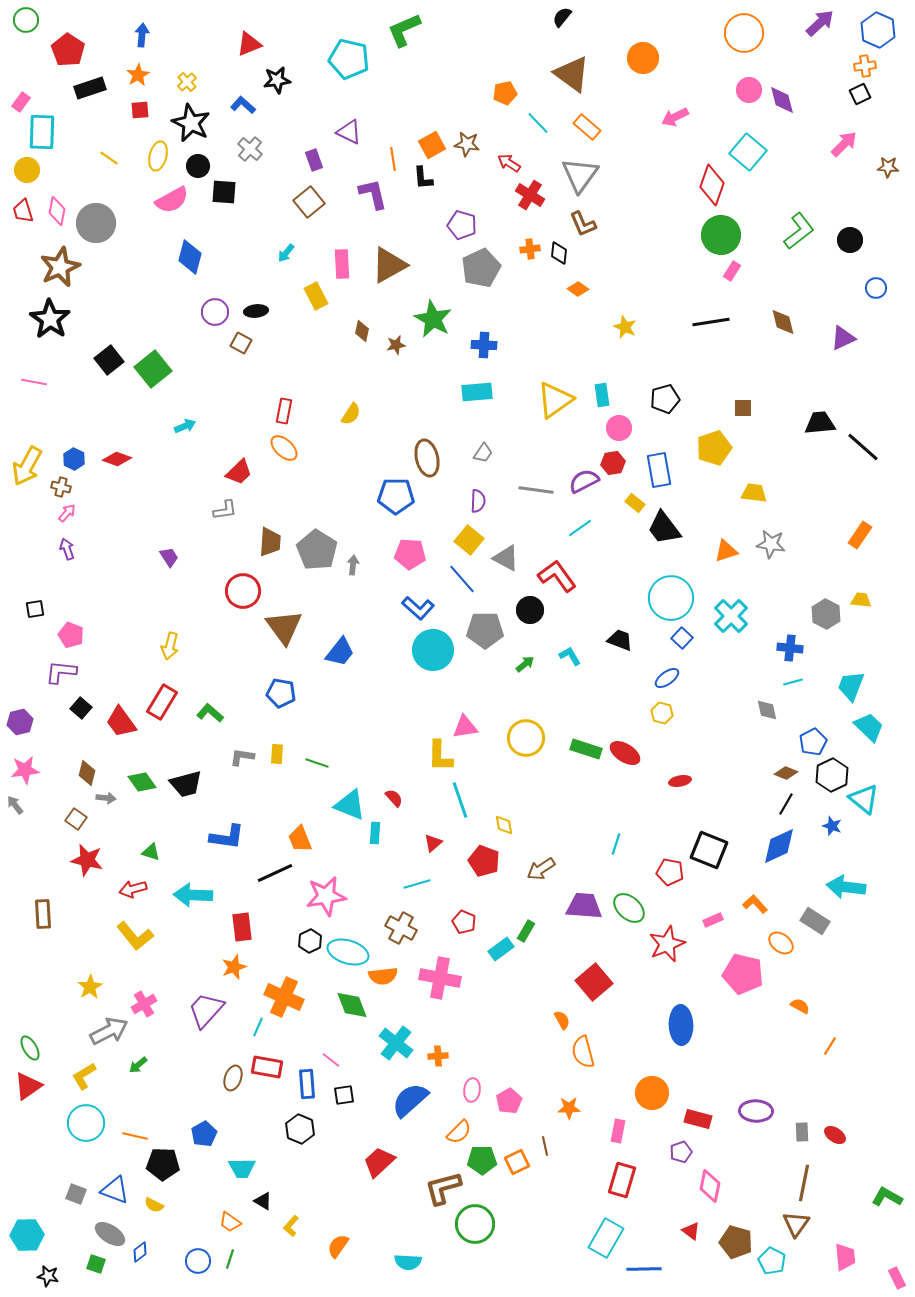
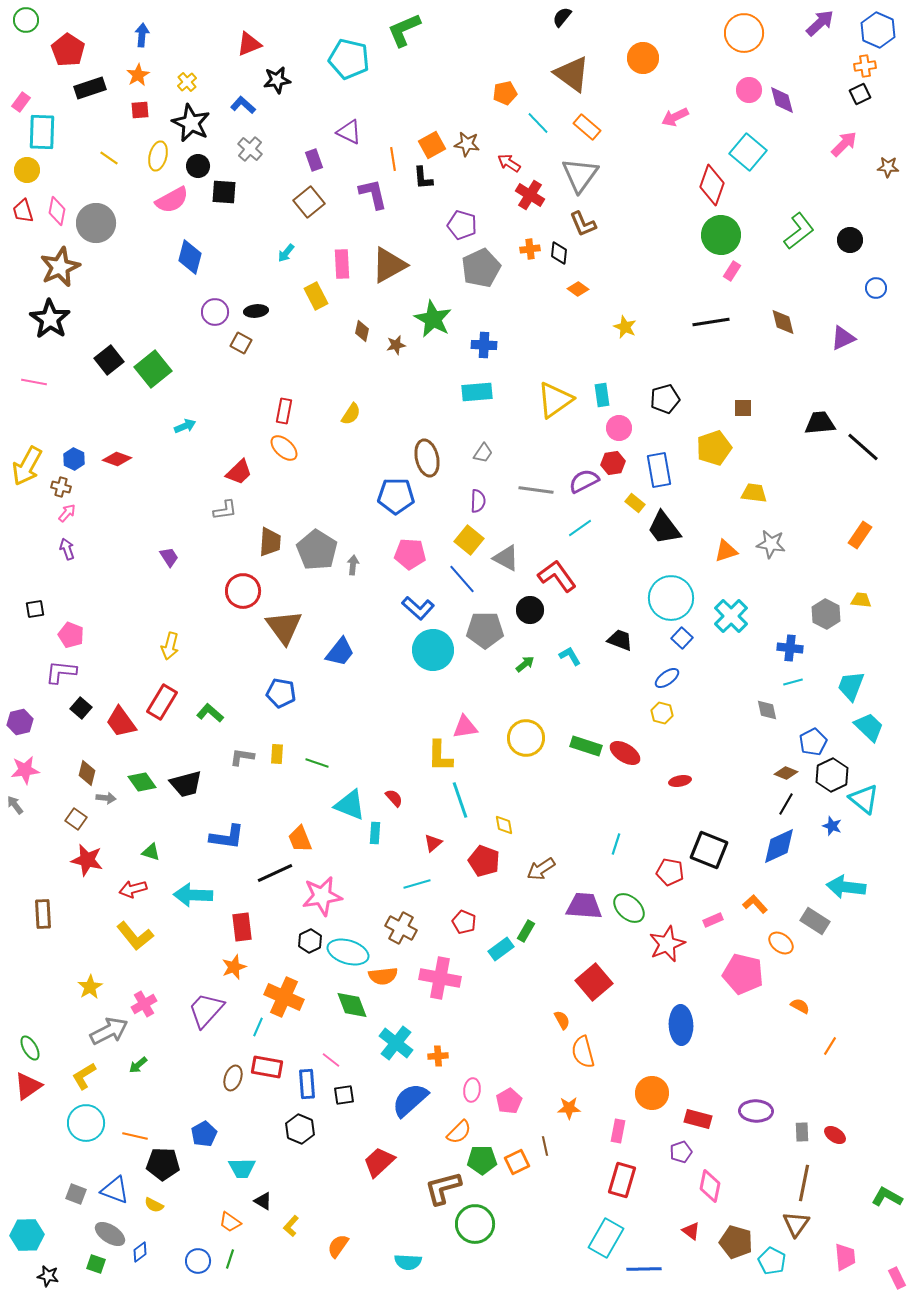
green rectangle at (586, 749): moved 3 px up
pink star at (326, 896): moved 4 px left
